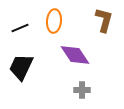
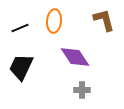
brown L-shape: rotated 30 degrees counterclockwise
purple diamond: moved 2 px down
